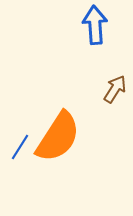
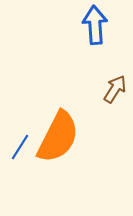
orange semicircle: rotated 6 degrees counterclockwise
